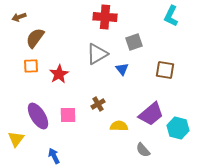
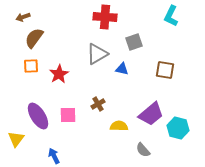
brown arrow: moved 4 px right
brown semicircle: moved 1 px left
blue triangle: rotated 40 degrees counterclockwise
